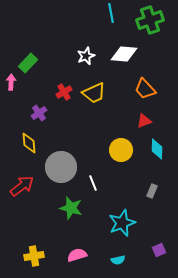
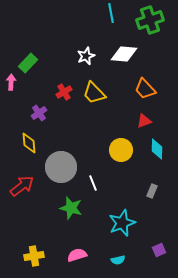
yellow trapezoid: rotated 70 degrees clockwise
